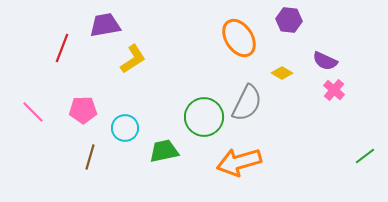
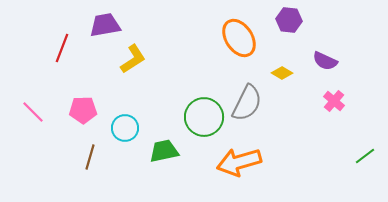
pink cross: moved 11 px down
